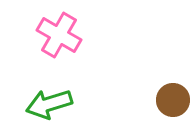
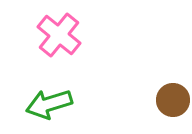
pink cross: rotated 9 degrees clockwise
